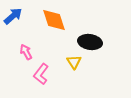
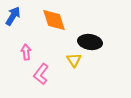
blue arrow: rotated 18 degrees counterclockwise
pink arrow: rotated 21 degrees clockwise
yellow triangle: moved 2 px up
